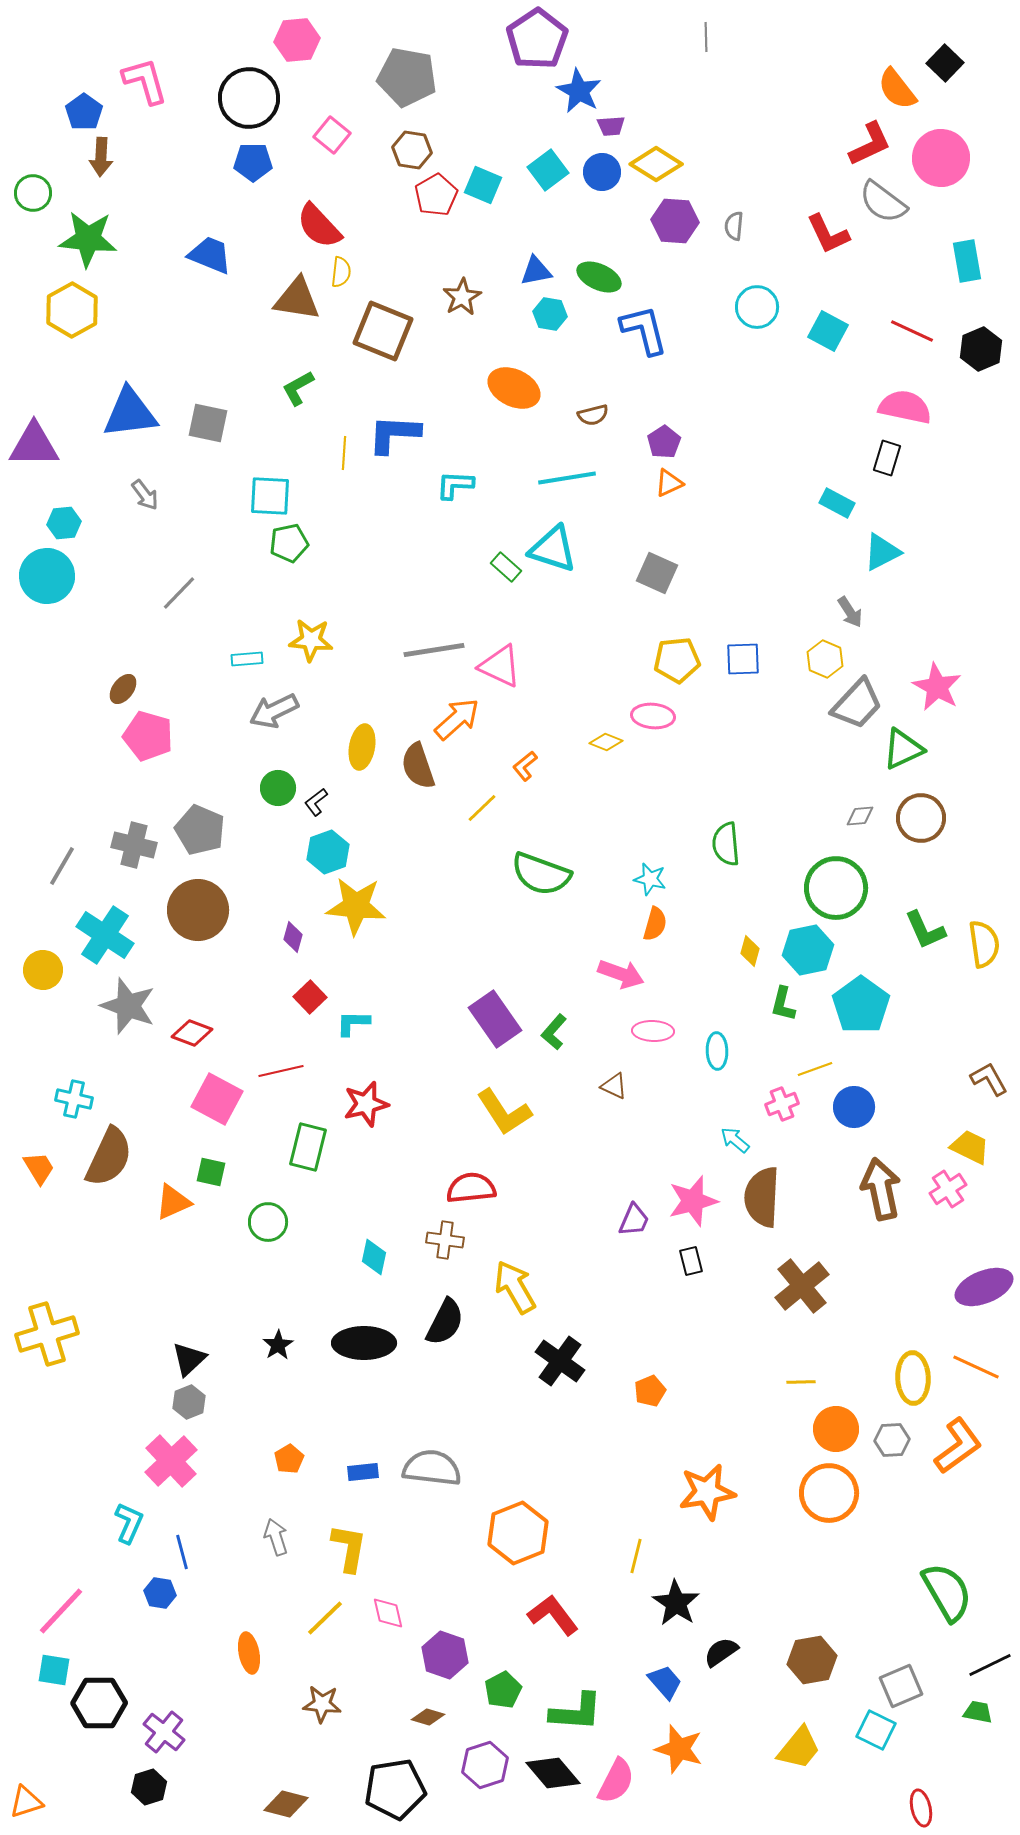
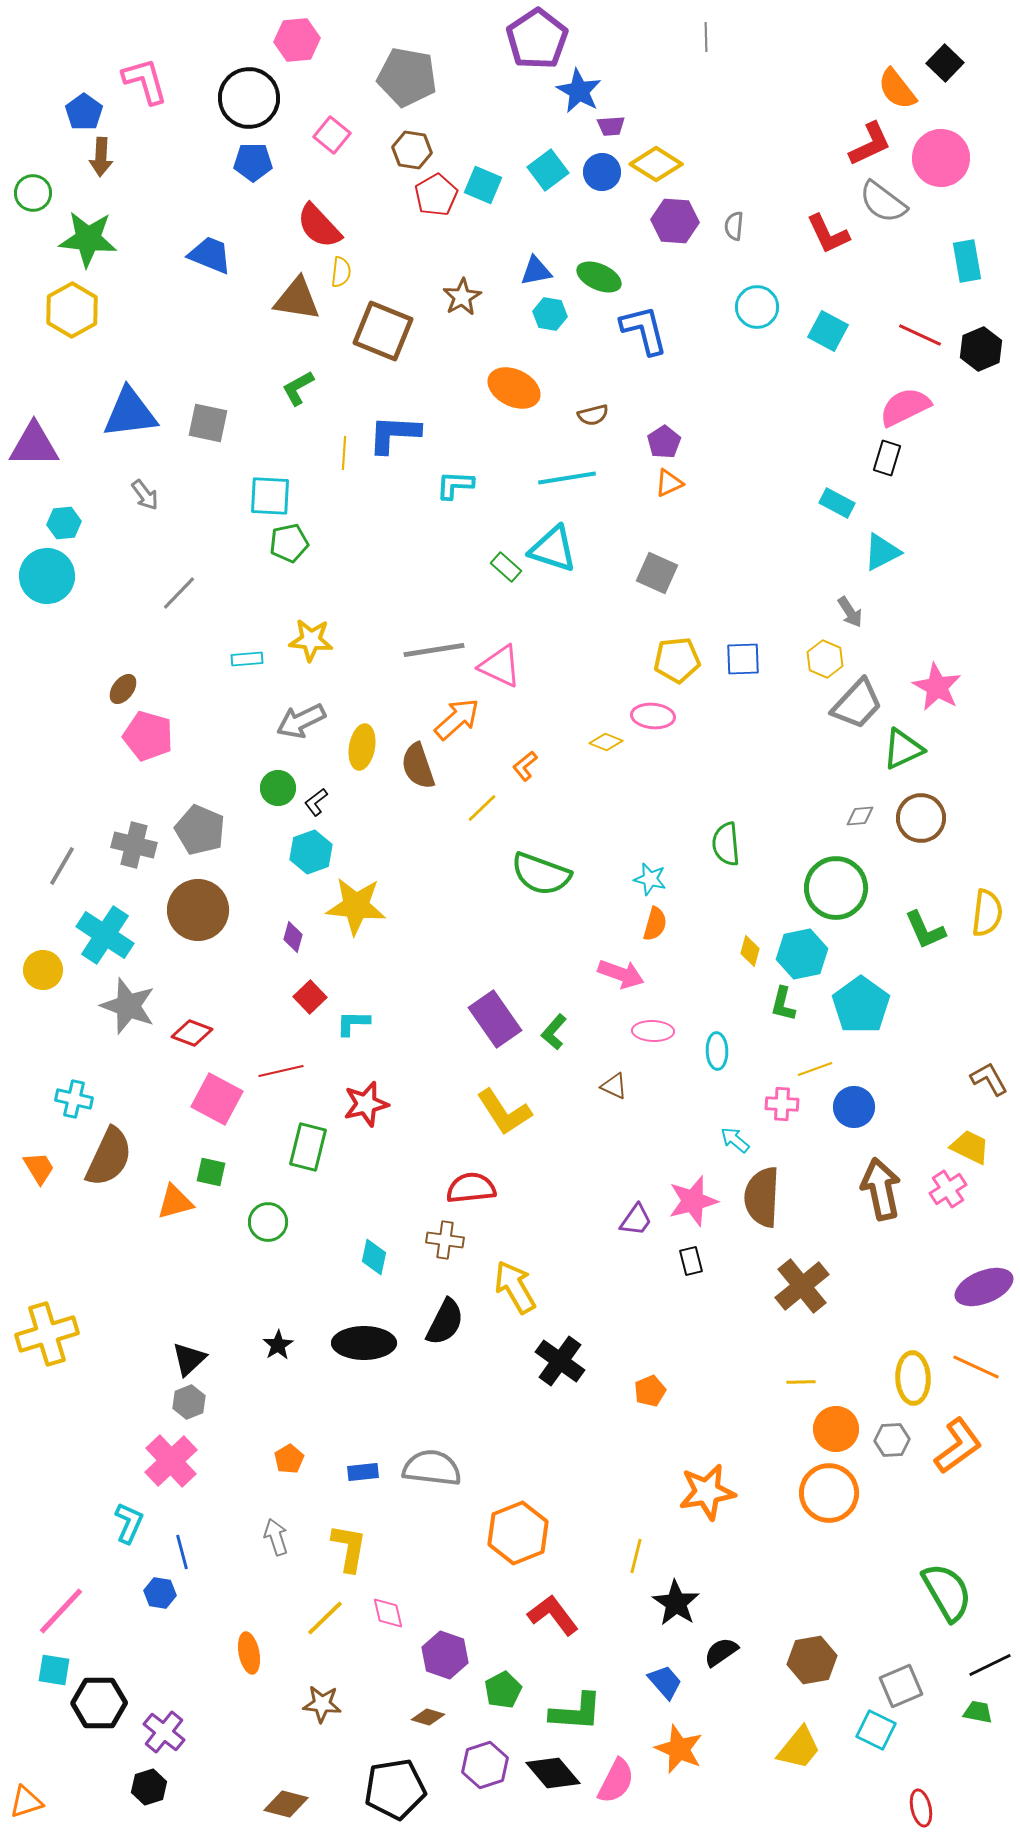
red line at (912, 331): moved 8 px right, 4 px down
pink semicircle at (905, 407): rotated 38 degrees counterclockwise
gray arrow at (274, 711): moved 27 px right, 10 px down
cyan hexagon at (328, 852): moved 17 px left
yellow semicircle at (984, 944): moved 3 px right, 31 px up; rotated 15 degrees clockwise
cyan hexagon at (808, 950): moved 6 px left, 4 px down
pink cross at (782, 1104): rotated 24 degrees clockwise
orange triangle at (173, 1202): moved 2 px right; rotated 9 degrees clockwise
purple trapezoid at (634, 1220): moved 2 px right; rotated 12 degrees clockwise
orange star at (679, 1749): rotated 6 degrees clockwise
